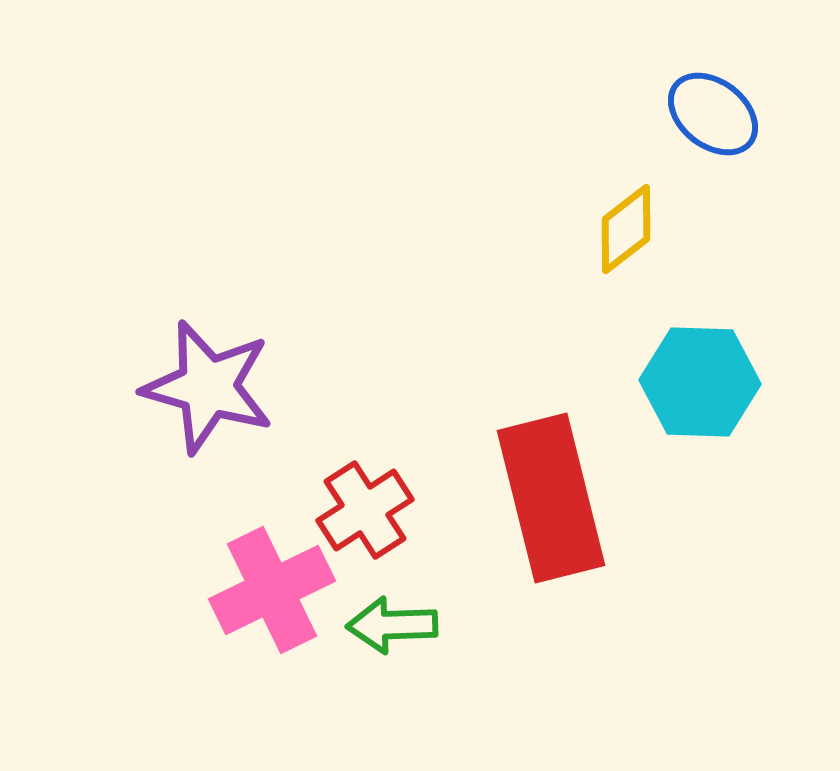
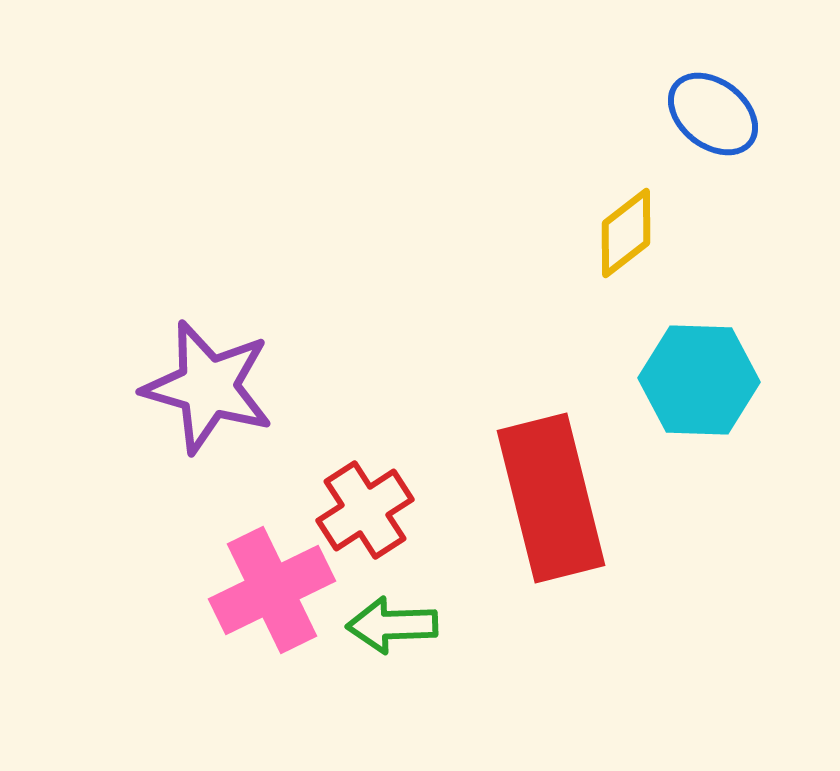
yellow diamond: moved 4 px down
cyan hexagon: moved 1 px left, 2 px up
